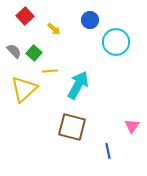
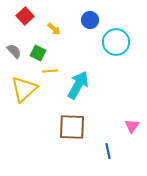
green square: moved 4 px right; rotated 14 degrees counterclockwise
brown square: rotated 12 degrees counterclockwise
